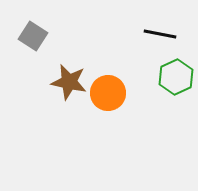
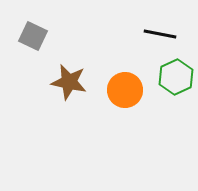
gray square: rotated 8 degrees counterclockwise
orange circle: moved 17 px right, 3 px up
